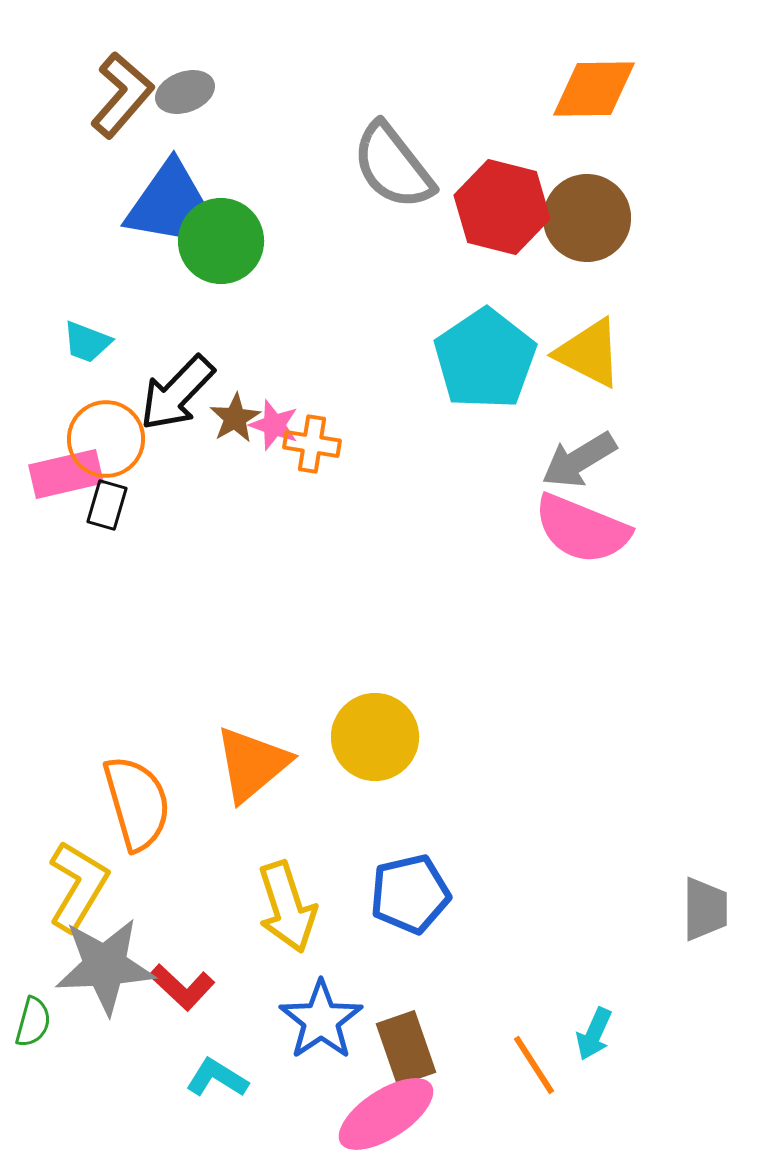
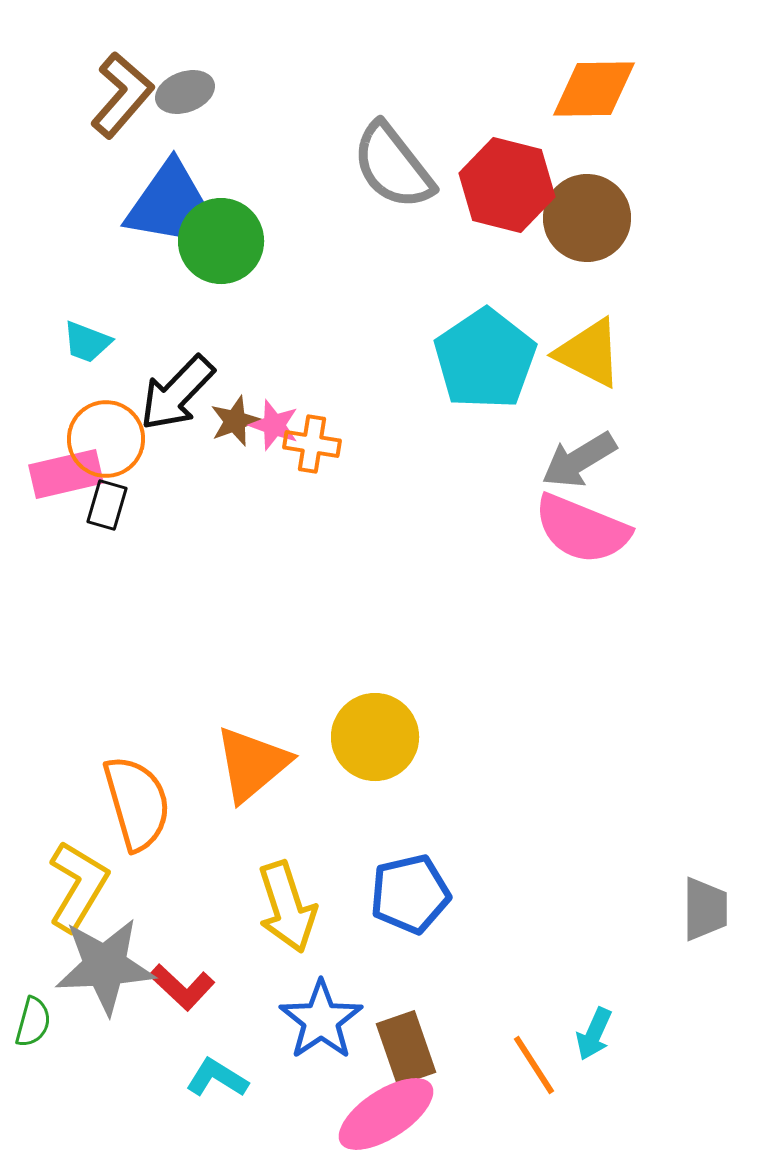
red hexagon: moved 5 px right, 22 px up
brown star: moved 3 px down; rotated 9 degrees clockwise
